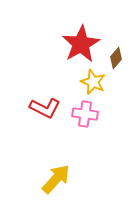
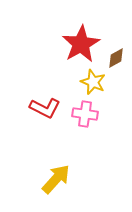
brown diamond: rotated 20 degrees clockwise
